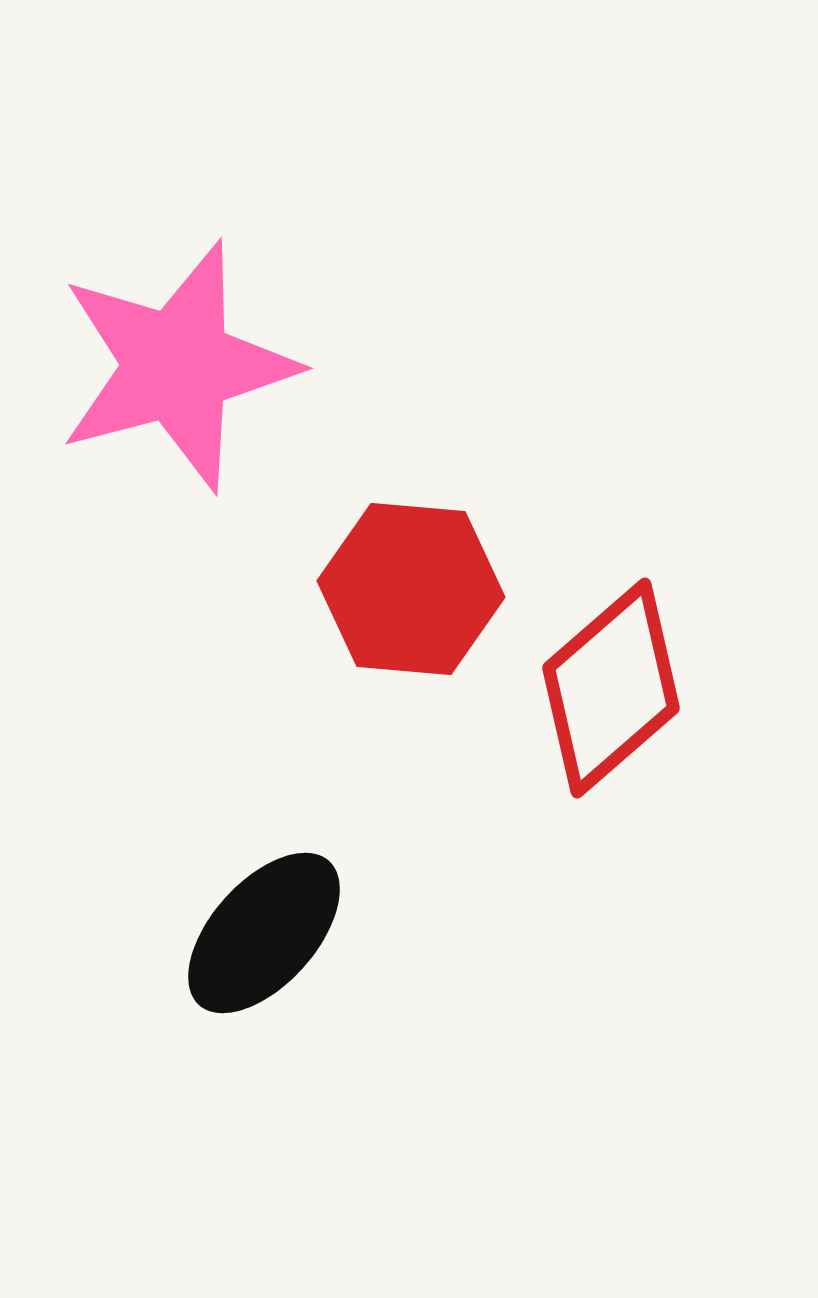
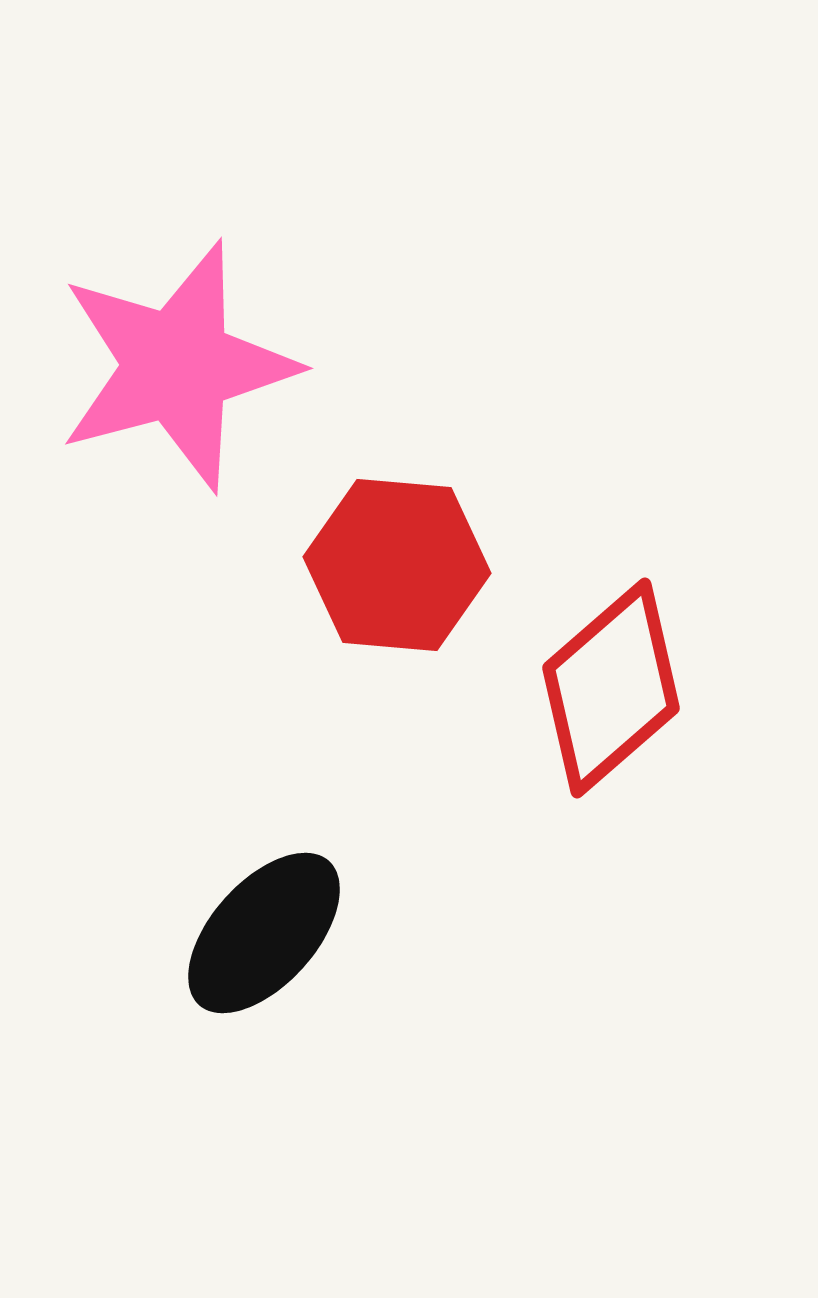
red hexagon: moved 14 px left, 24 px up
